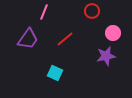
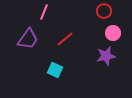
red circle: moved 12 px right
cyan square: moved 3 px up
